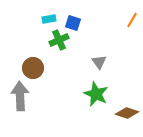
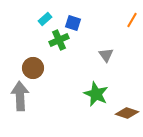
cyan rectangle: moved 4 px left; rotated 32 degrees counterclockwise
gray triangle: moved 7 px right, 7 px up
